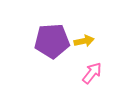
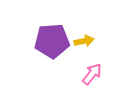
pink arrow: moved 1 px down
